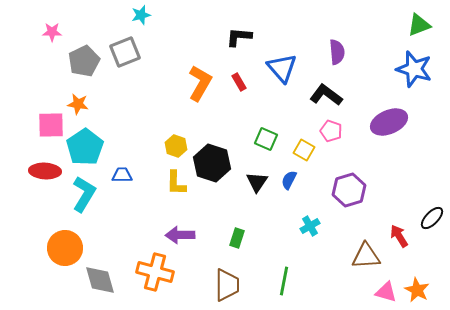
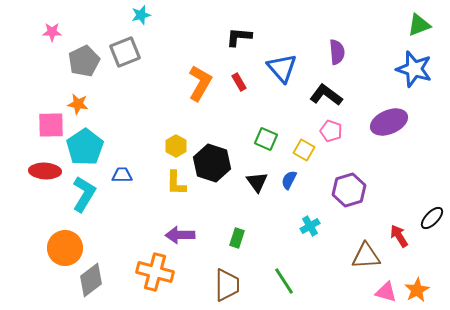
yellow hexagon at (176, 146): rotated 10 degrees clockwise
black triangle at (257, 182): rotated 10 degrees counterclockwise
gray diamond at (100, 280): moved 9 px left; rotated 68 degrees clockwise
green line at (284, 281): rotated 44 degrees counterclockwise
orange star at (417, 290): rotated 15 degrees clockwise
